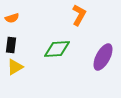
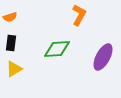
orange semicircle: moved 2 px left, 1 px up
black rectangle: moved 2 px up
yellow triangle: moved 1 px left, 2 px down
